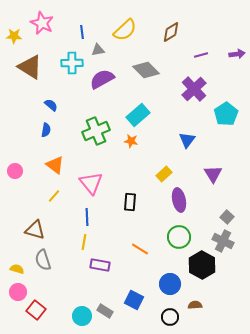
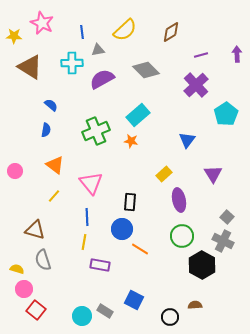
purple arrow at (237, 54): rotated 84 degrees counterclockwise
purple cross at (194, 89): moved 2 px right, 4 px up
green circle at (179, 237): moved 3 px right, 1 px up
blue circle at (170, 284): moved 48 px left, 55 px up
pink circle at (18, 292): moved 6 px right, 3 px up
